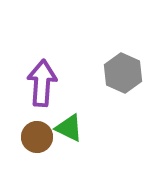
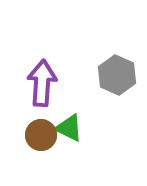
gray hexagon: moved 6 px left, 2 px down
brown circle: moved 4 px right, 2 px up
